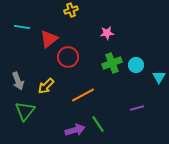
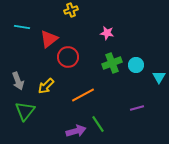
pink star: rotated 16 degrees clockwise
purple arrow: moved 1 px right, 1 px down
